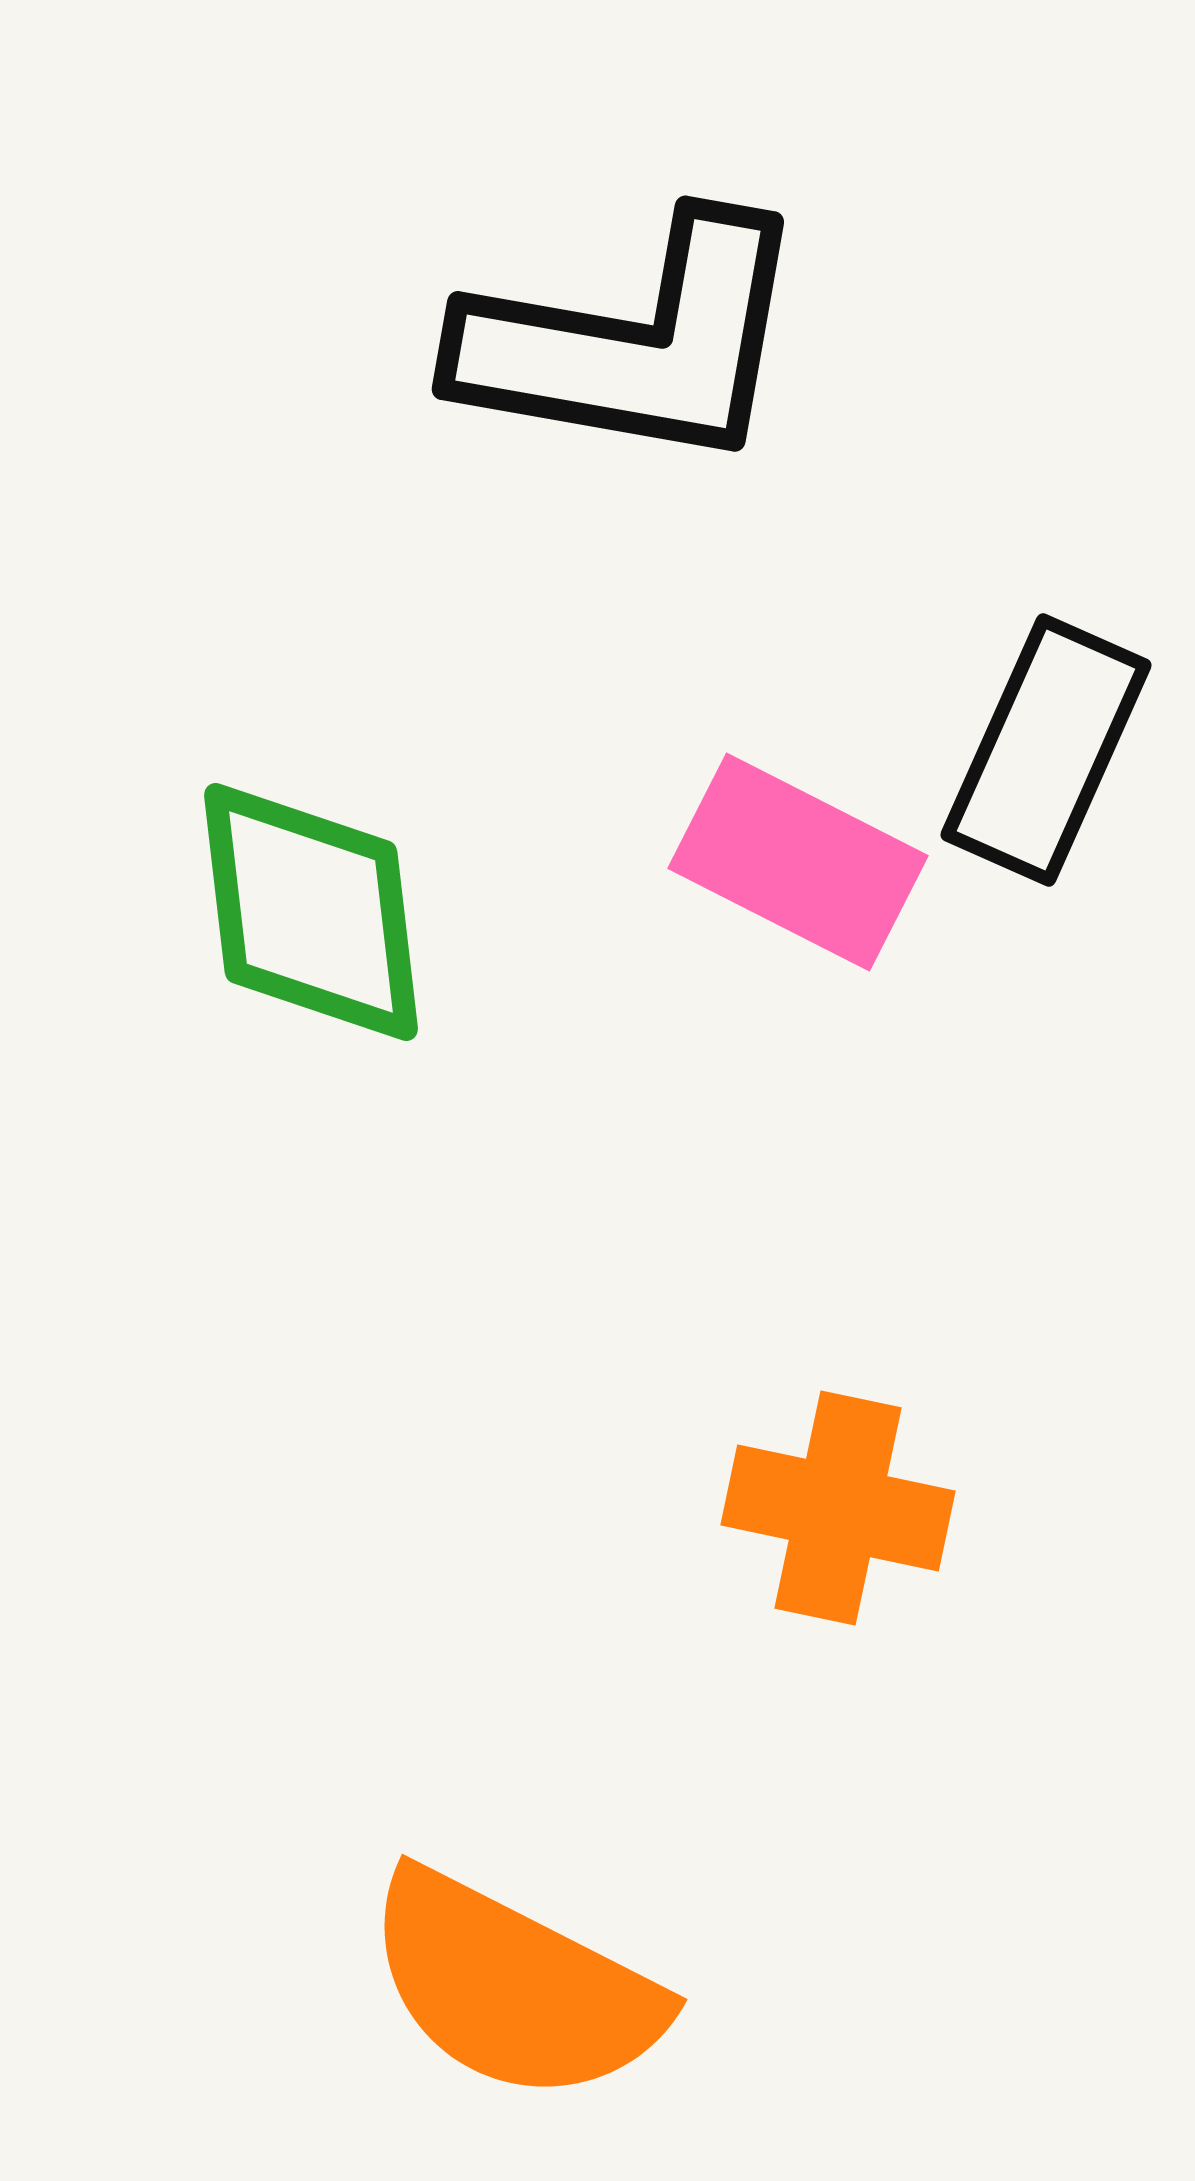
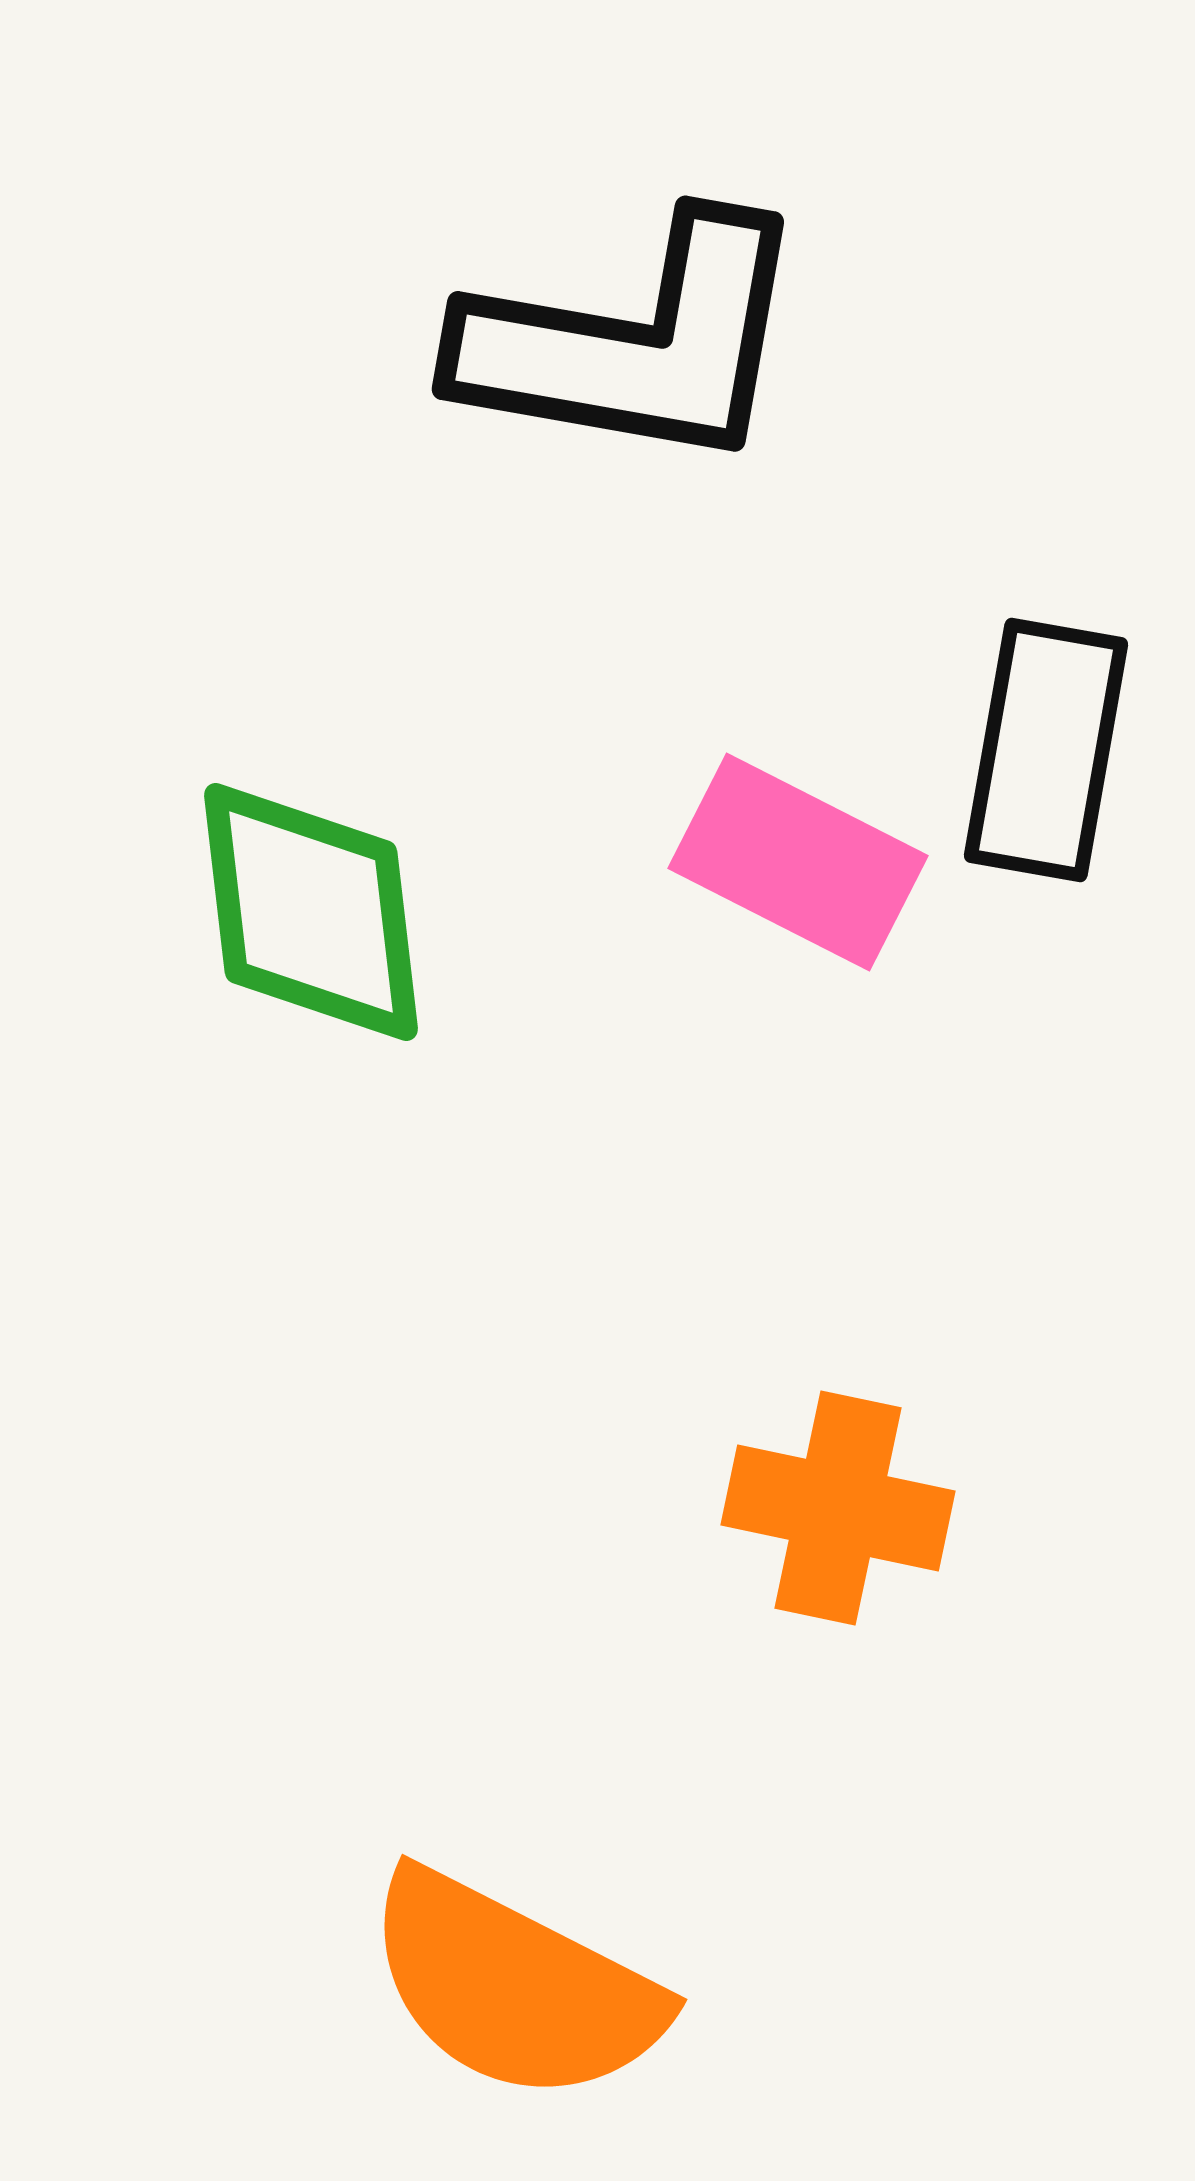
black rectangle: rotated 14 degrees counterclockwise
